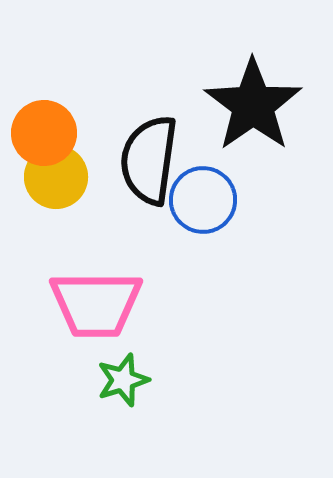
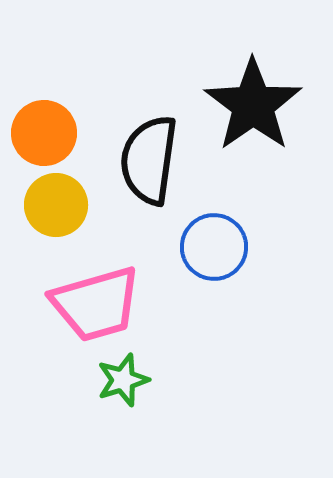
yellow circle: moved 28 px down
blue circle: moved 11 px right, 47 px down
pink trapezoid: rotated 16 degrees counterclockwise
